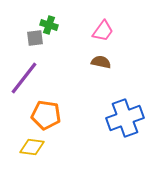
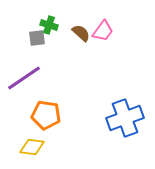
gray square: moved 2 px right
brown semicircle: moved 20 px left, 29 px up; rotated 30 degrees clockwise
purple line: rotated 18 degrees clockwise
